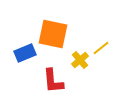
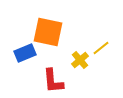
orange square: moved 5 px left, 2 px up
